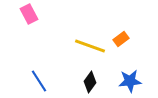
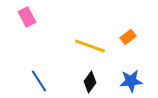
pink rectangle: moved 2 px left, 3 px down
orange rectangle: moved 7 px right, 2 px up
blue star: moved 1 px right
